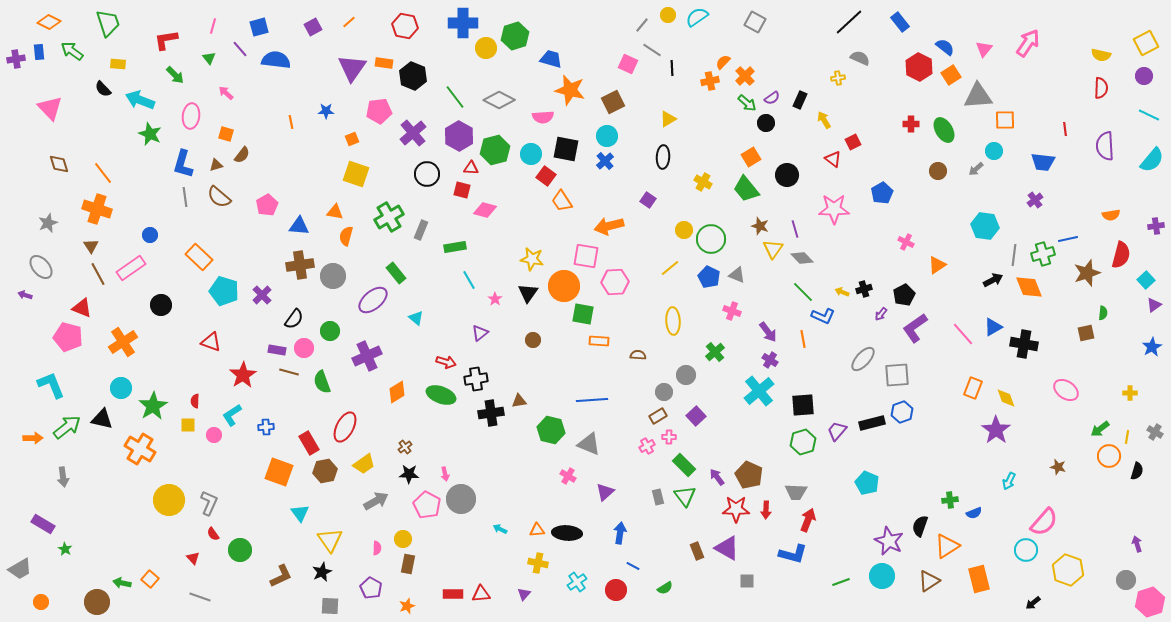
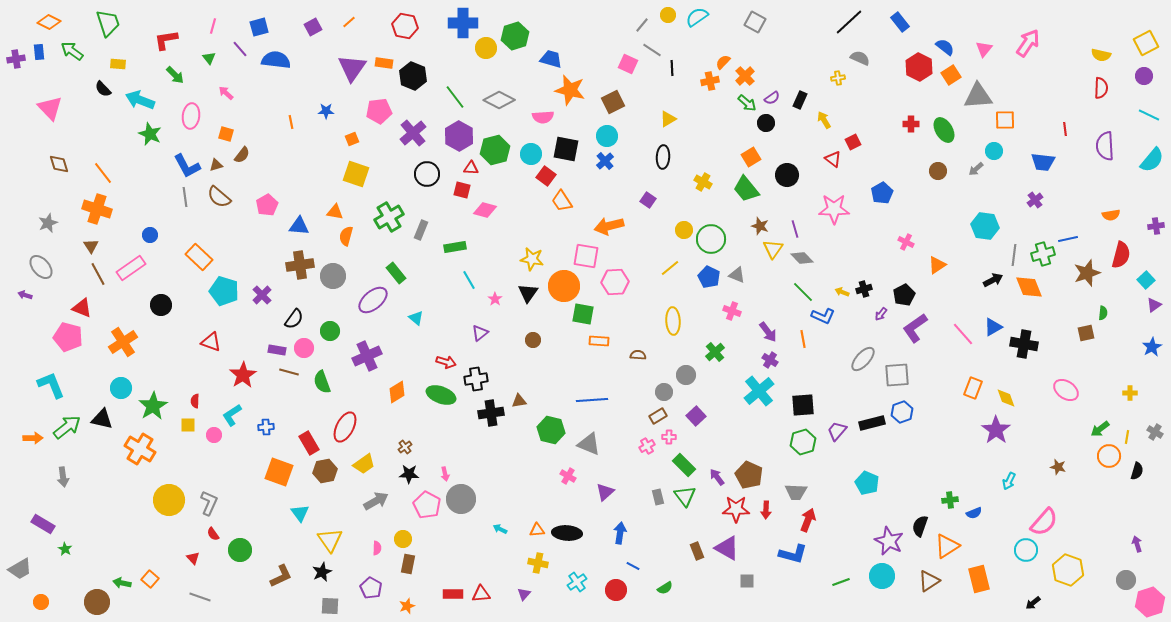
blue L-shape at (183, 164): moved 4 px right, 2 px down; rotated 44 degrees counterclockwise
